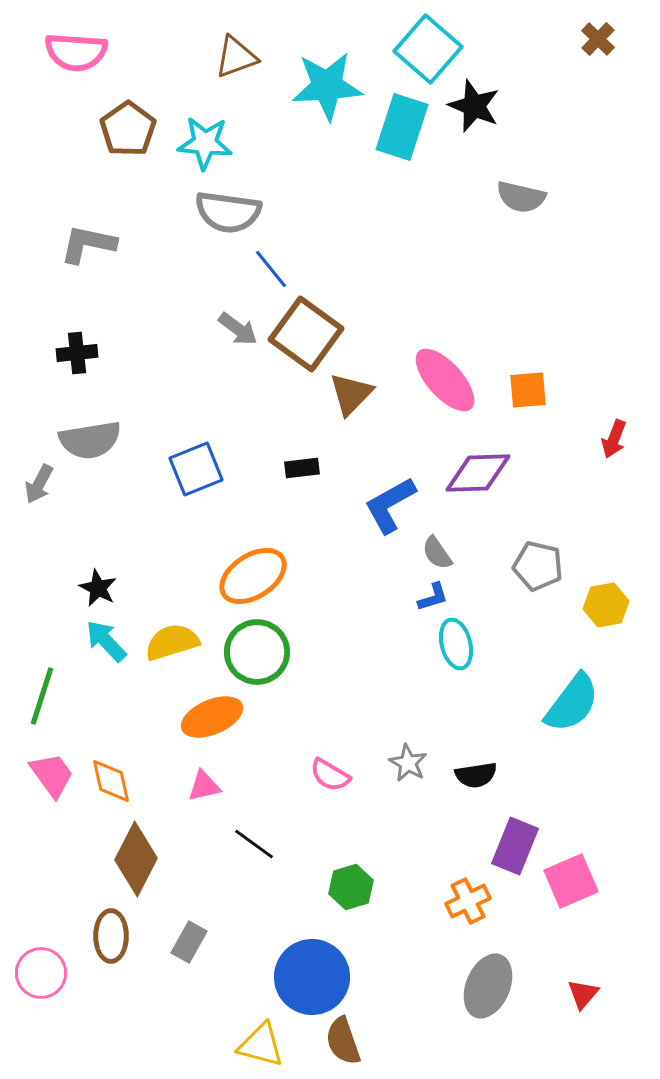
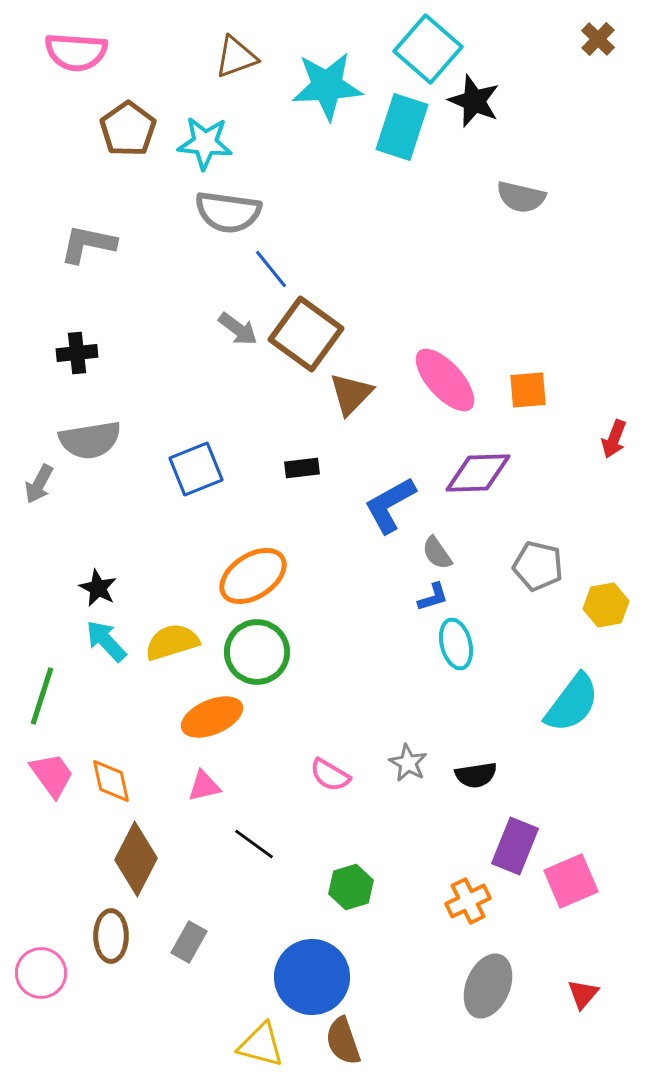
black star at (474, 106): moved 5 px up
